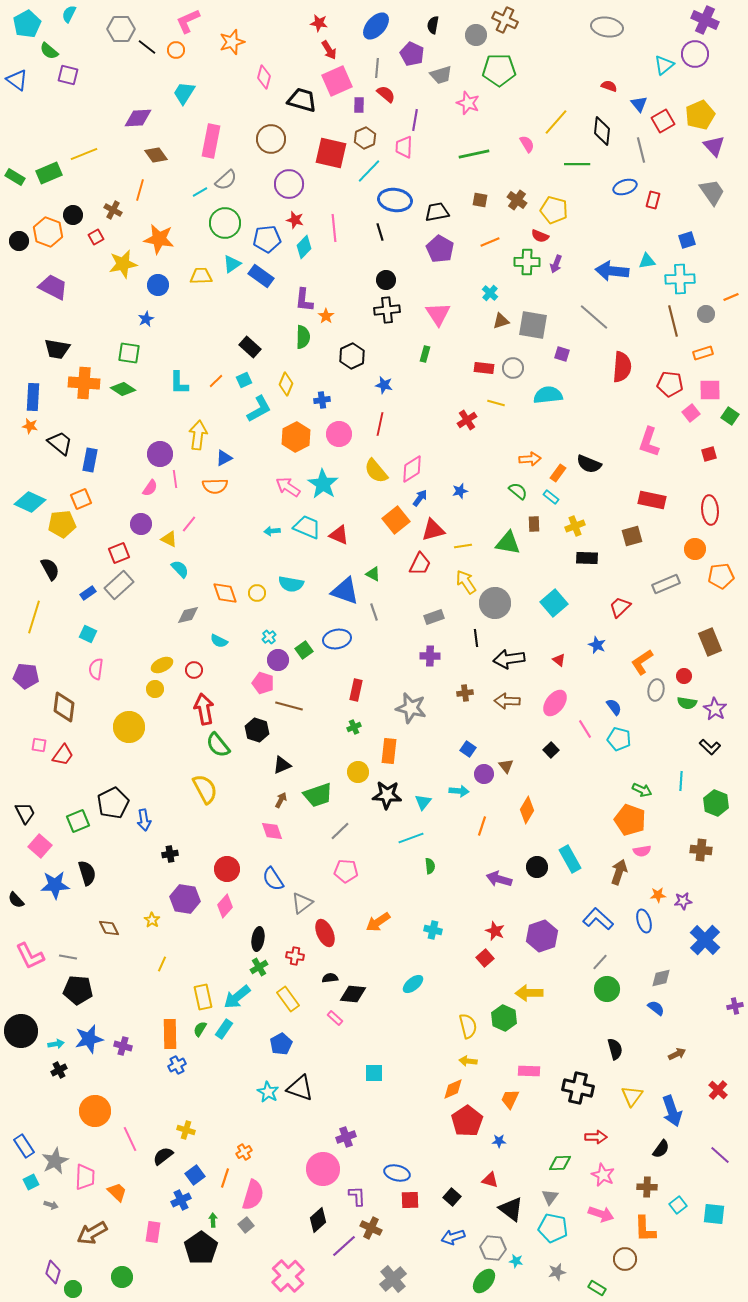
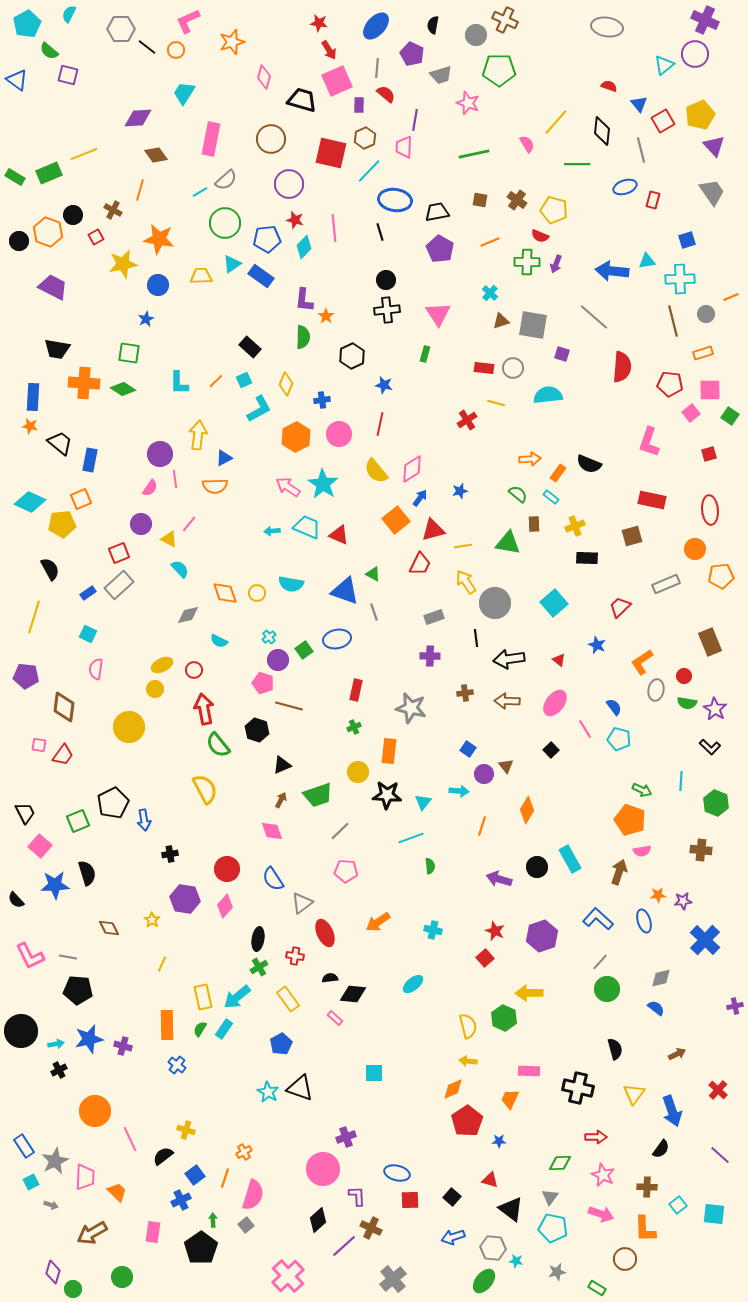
pink rectangle at (211, 141): moved 2 px up
green semicircle at (518, 491): moved 3 px down
orange rectangle at (170, 1034): moved 3 px left, 9 px up
blue cross at (177, 1065): rotated 24 degrees counterclockwise
yellow triangle at (632, 1096): moved 2 px right, 2 px up
